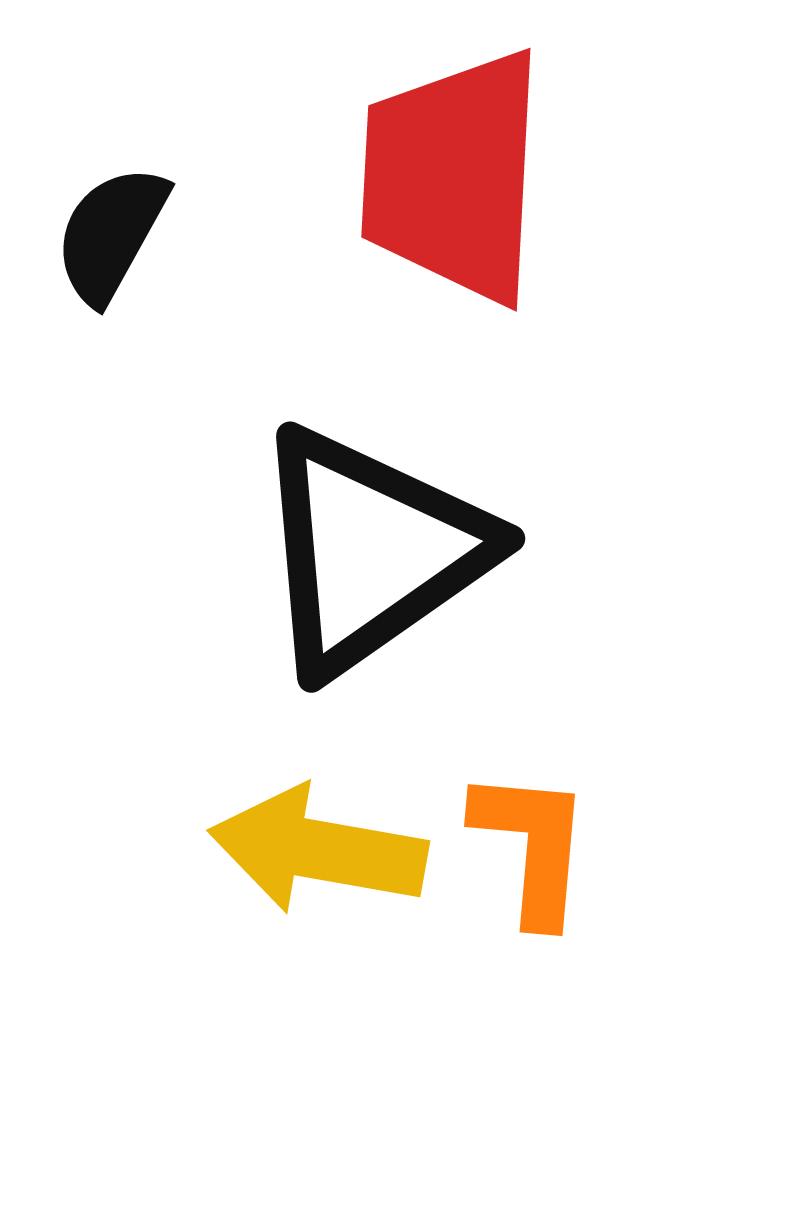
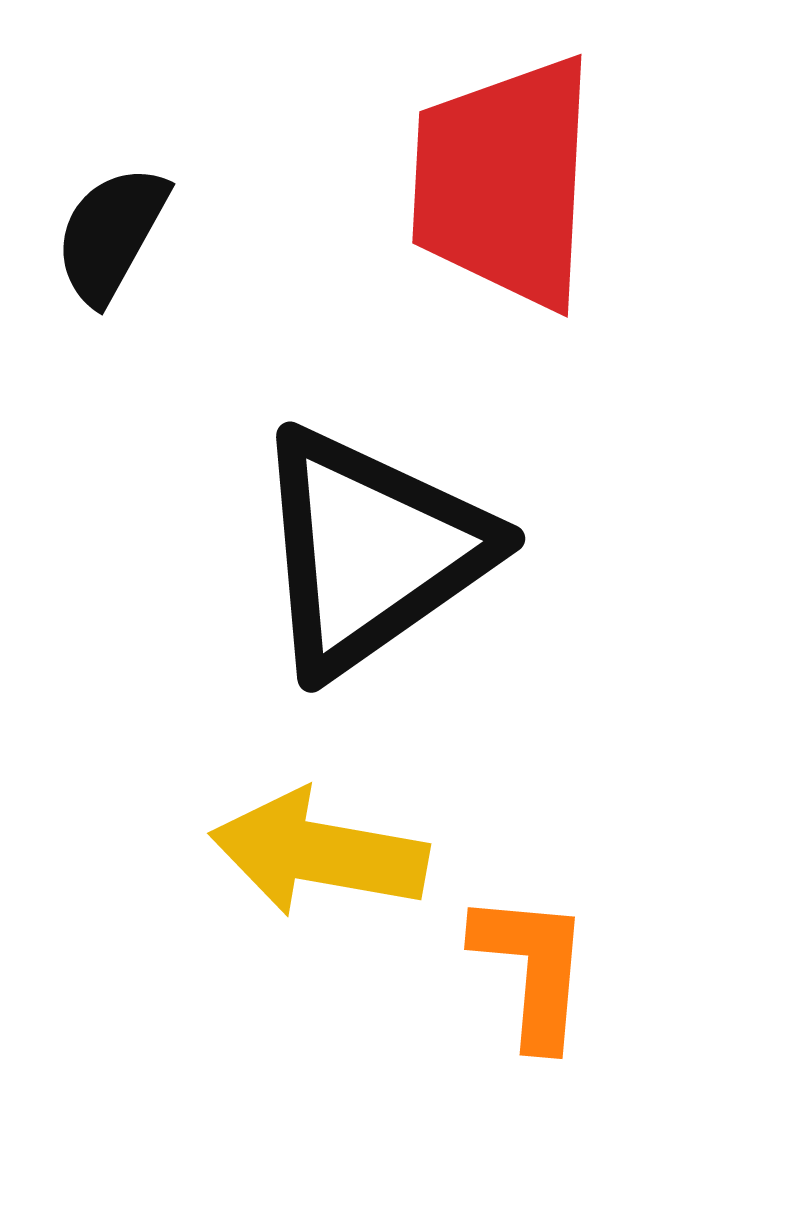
red trapezoid: moved 51 px right, 6 px down
orange L-shape: moved 123 px down
yellow arrow: moved 1 px right, 3 px down
